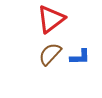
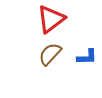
blue L-shape: moved 7 px right
